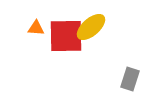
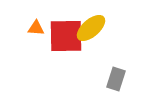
yellow ellipse: moved 1 px down
gray rectangle: moved 14 px left
